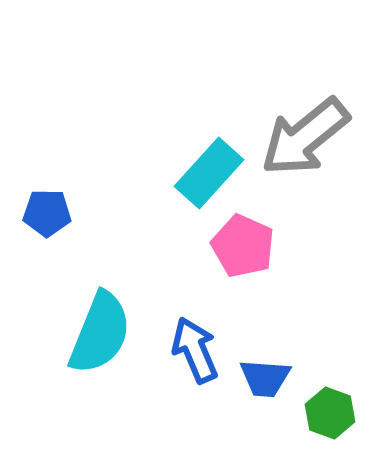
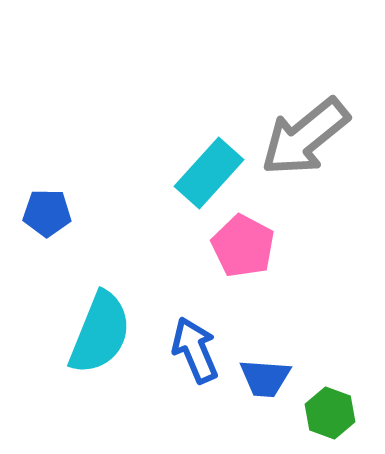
pink pentagon: rotated 4 degrees clockwise
